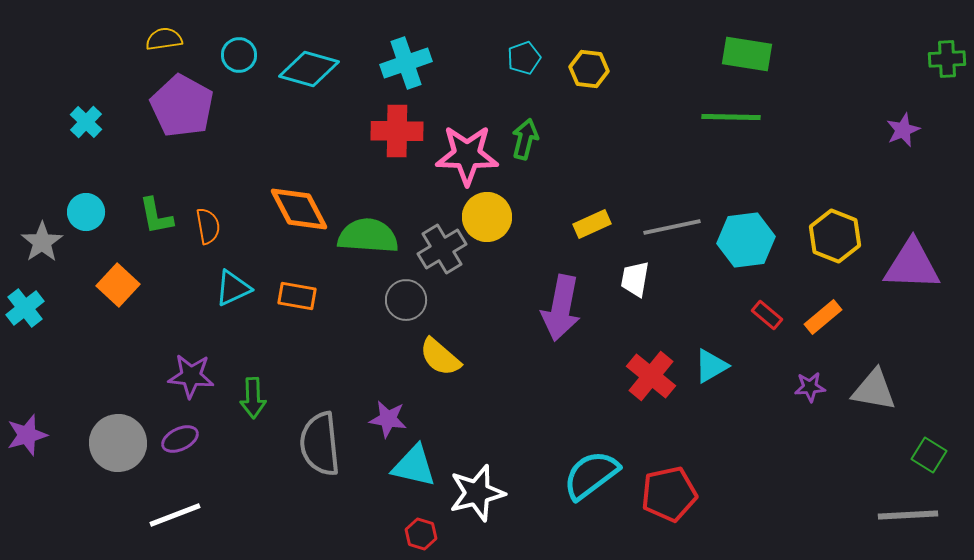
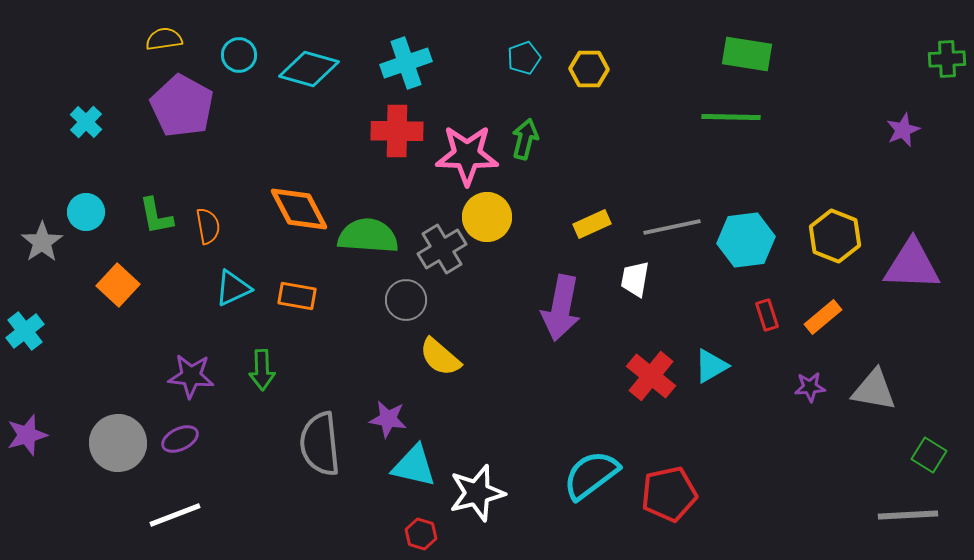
yellow hexagon at (589, 69): rotated 6 degrees counterclockwise
cyan cross at (25, 308): moved 23 px down
red rectangle at (767, 315): rotated 32 degrees clockwise
green arrow at (253, 398): moved 9 px right, 28 px up
